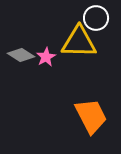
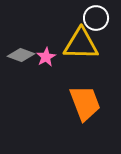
yellow triangle: moved 2 px right, 2 px down
gray diamond: rotated 12 degrees counterclockwise
orange trapezoid: moved 6 px left, 13 px up; rotated 6 degrees clockwise
